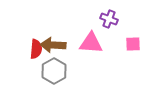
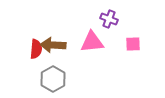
pink triangle: moved 1 px right, 1 px up; rotated 10 degrees counterclockwise
gray hexagon: moved 1 px left, 8 px down
